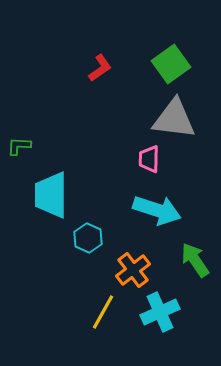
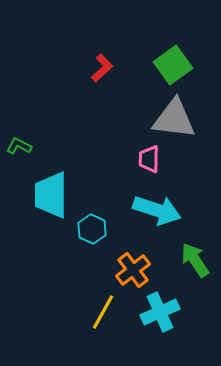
green square: moved 2 px right, 1 px down
red L-shape: moved 2 px right; rotated 8 degrees counterclockwise
green L-shape: rotated 25 degrees clockwise
cyan hexagon: moved 4 px right, 9 px up
